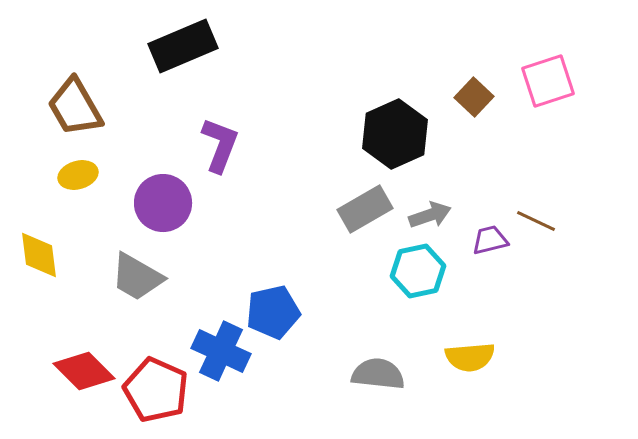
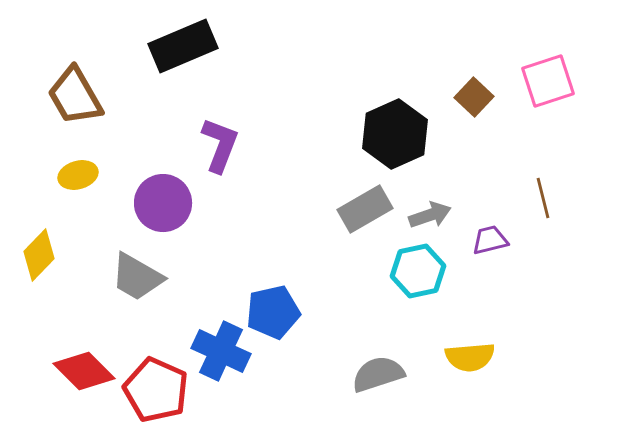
brown trapezoid: moved 11 px up
brown line: moved 7 px right, 23 px up; rotated 51 degrees clockwise
yellow diamond: rotated 51 degrees clockwise
gray semicircle: rotated 24 degrees counterclockwise
